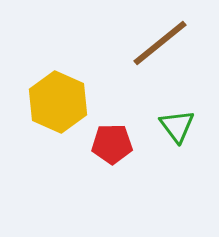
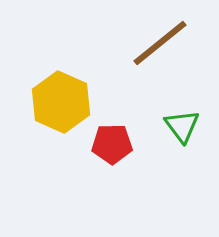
yellow hexagon: moved 3 px right
green triangle: moved 5 px right
